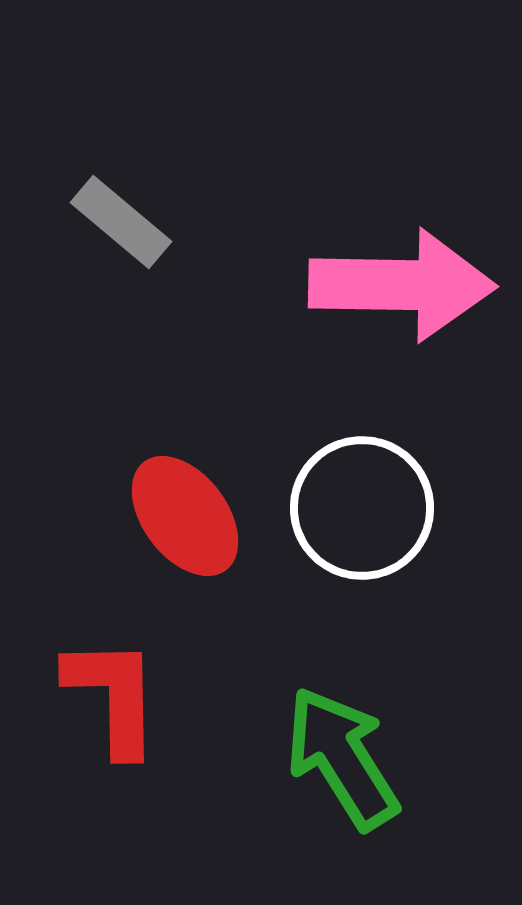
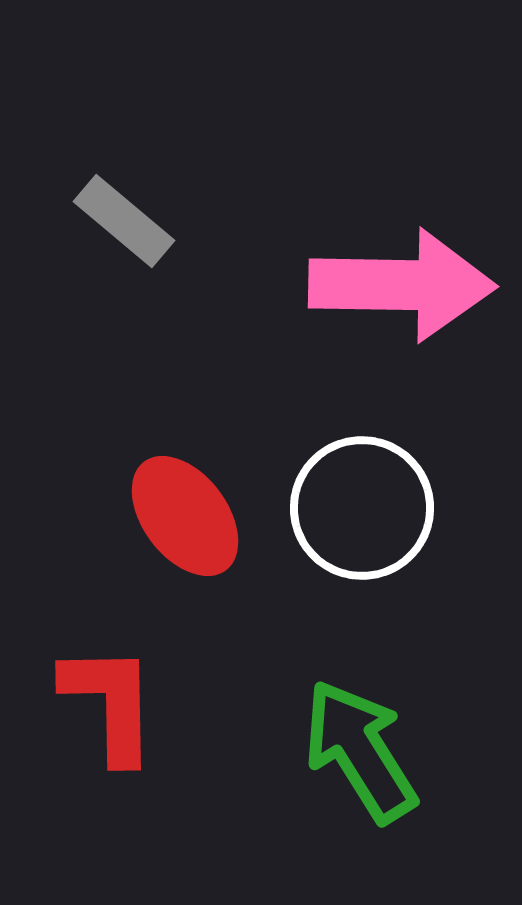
gray rectangle: moved 3 px right, 1 px up
red L-shape: moved 3 px left, 7 px down
green arrow: moved 18 px right, 7 px up
